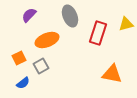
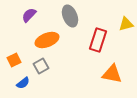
red rectangle: moved 7 px down
orange square: moved 5 px left, 2 px down
